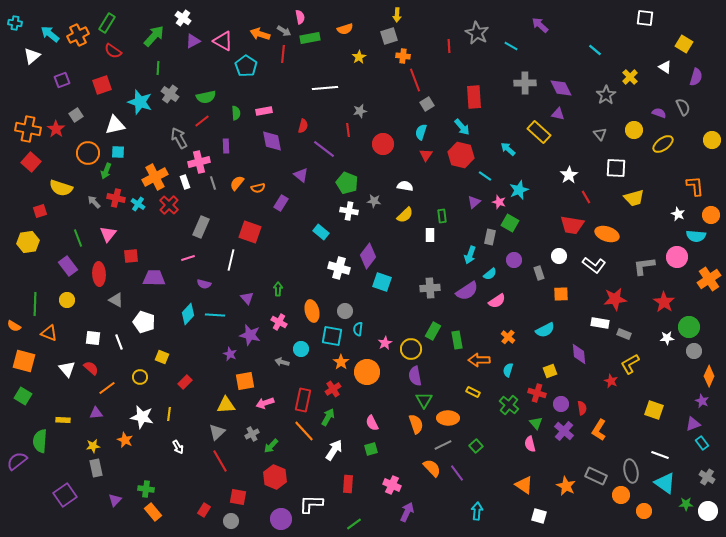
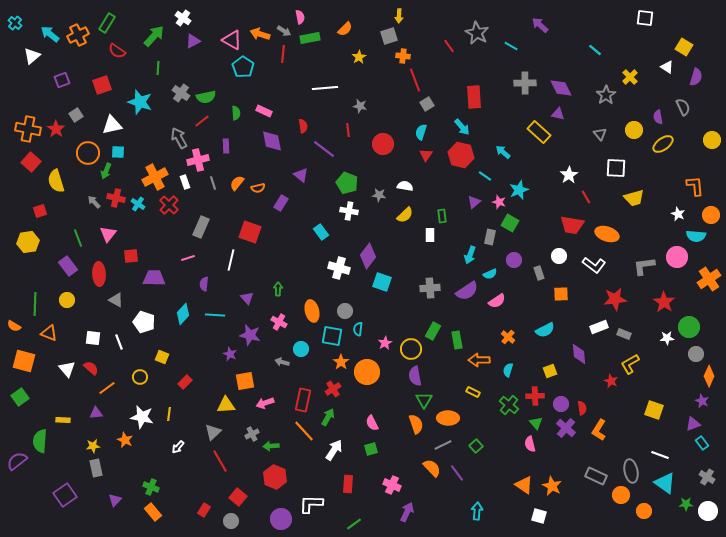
yellow arrow at (397, 15): moved 2 px right, 1 px down
cyan cross at (15, 23): rotated 32 degrees clockwise
orange semicircle at (345, 29): rotated 28 degrees counterclockwise
pink triangle at (223, 41): moved 9 px right, 1 px up
yellow square at (684, 44): moved 3 px down
red line at (449, 46): rotated 32 degrees counterclockwise
red semicircle at (113, 51): moved 4 px right
cyan pentagon at (246, 66): moved 3 px left, 1 px down
white triangle at (665, 67): moved 2 px right
gray cross at (170, 94): moved 11 px right, 1 px up
pink rectangle at (264, 111): rotated 35 degrees clockwise
gray star at (360, 111): moved 5 px up; rotated 24 degrees clockwise
purple semicircle at (659, 113): moved 1 px left, 4 px down; rotated 120 degrees counterclockwise
white triangle at (115, 125): moved 3 px left
red semicircle at (303, 126): rotated 24 degrees counterclockwise
cyan arrow at (508, 149): moved 5 px left, 3 px down
pink cross at (199, 162): moved 1 px left, 2 px up
yellow semicircle at (61, 188): moved 5 px left, 7 px up; rotated 55 degrees clockwise
gray star at (374, 201): moved 5 px right, 6 px up
cyan rectangle at (321, 232): rotated 14 degrees clockwise
cyan semicircle at (490, 274): rotated 16 degrees clockwise
purple semicircle at (204, 284): rotated 80 degrees clockwise
cyan diamond at (188, 314): moved 5 px left
white rectangle at (600, 323): moved 1 px left, 4 px down; rotated 30 degrees counterclockwise
gray circle at (694, 351): moved 2 px right, 3 px down
red cross at (537, 393): moved 2 px left, 3 px down; rotated 18 degrees counterclockwise
green square at (23, 396): moved 3 px left, 1 px down; rotated 24 degrees clockwise
purple cross at (564, 431): moved 2 px right, 3 px up
gray triangle at (217, 432): moved 4 px left
green arrow at (271, 446): rotated 42 degrees clockwise
white arrow at (178, 447): rotated 72 degrees clockwise
orange star at (566, 486): moved 14 px left
green cross at (146, 489): moved 5 px right, 2 px up; rotated 14 degrees clockwise
red square at (238, 497): rotated 30 degrees clockwise
